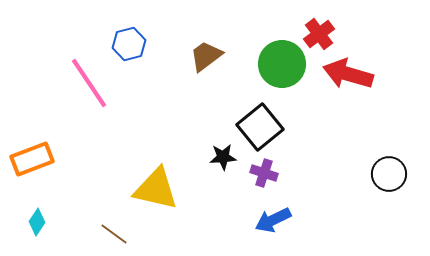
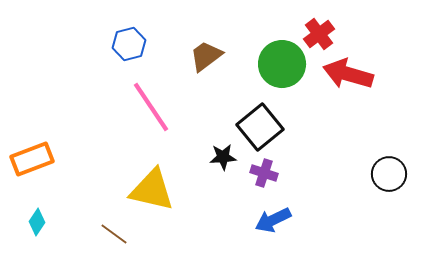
pink line: moved 62 px right, 24 px down
yellow triangle: moved 4 px left, 1 px down
